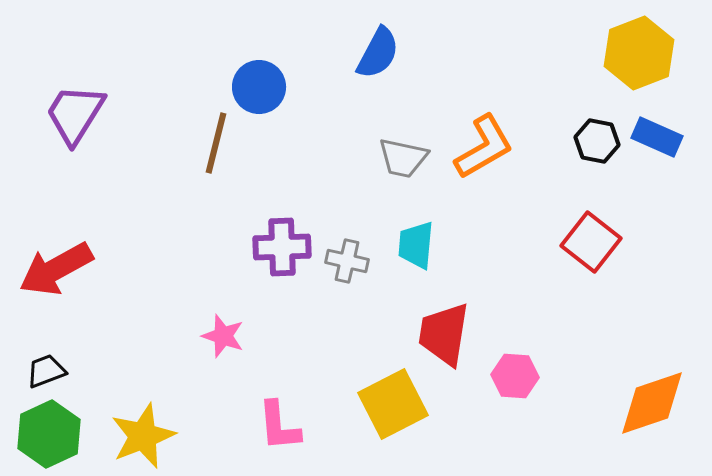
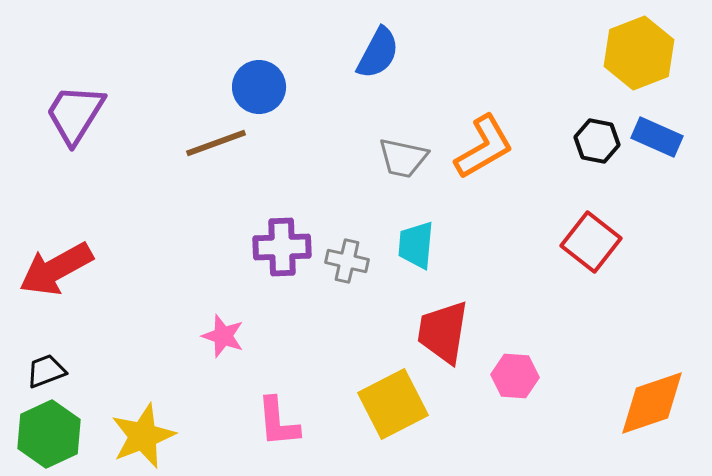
brown line: rotated 56 degrees clockwise
red trapezoid: moved 1 px left, 2 px up
pink L-shape: moved 1 px left, 4 px up
